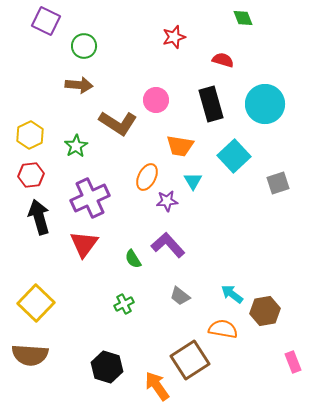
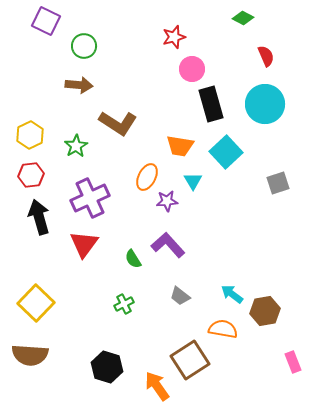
green diamond: rotated 40 degrees counterclockwise
red semicircle: moved 43 px right, 4 px up; rotated 50 degrees clockwise
pink circle: moved 36 px right, 31 px up
cyan square: moved 8 px left, 4 px up
